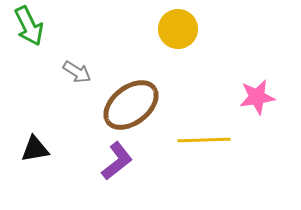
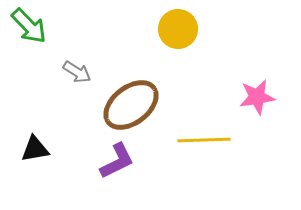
green arrow: rotated 18 degrees counterclockwise
purple L-shape: rotated 12 degrees clockwise
